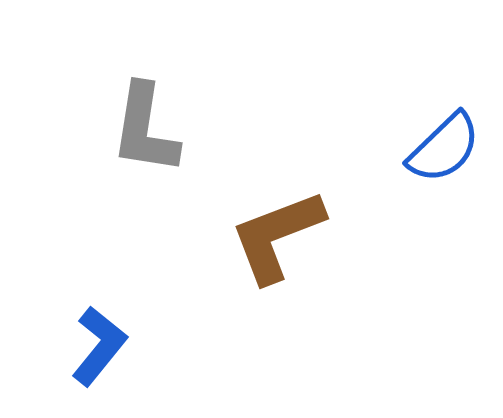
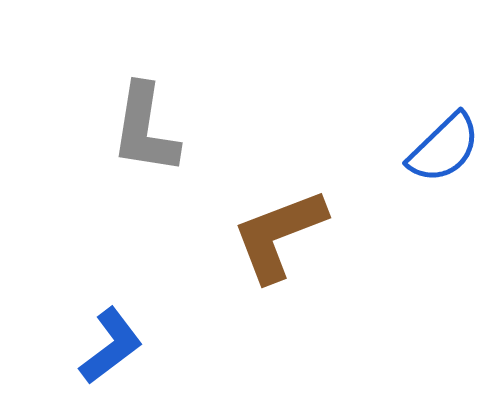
brown L-shape: moved 2 px right, 1 px up
blue L-shape: moved 12 px right; rotated 14 degrees clockwise
